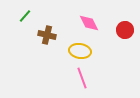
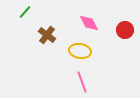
green line: moved 4 px up
brown cross: rotated 24 degrees clockwise
pink line: moved 4 px down
